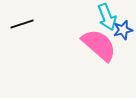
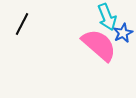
black line: rotated 45 degrees counterclockwise
blue star: moved 3 px down; rotated 12 degrees counterclockwise
